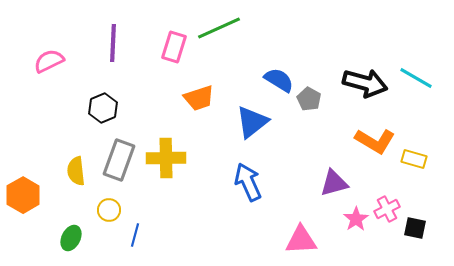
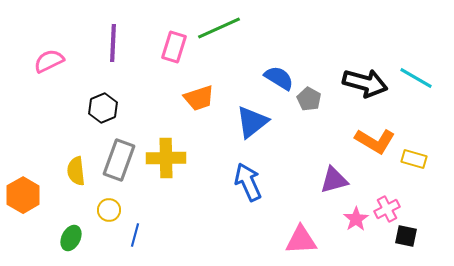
blue semicircle: moved 2 px up
purple triangle: moved 3 px up
black square: moved 9 px left, 8 px down
